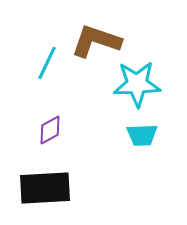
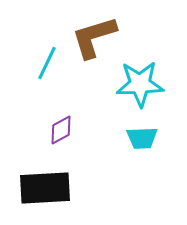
brown L-shape: moved 2 px left, 4 px up; rotated 36 degrees counterclockwise
cyan star: moved 3 px right
purple diamond: moved 11 px right
cyan trapezoid: moved 3 px down
